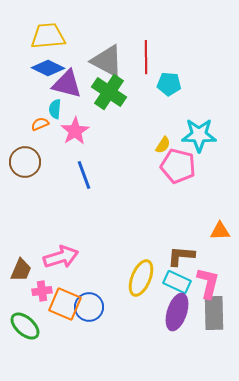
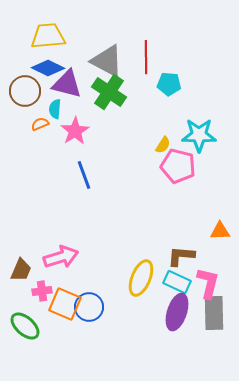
brown circle: moved 71 px up
